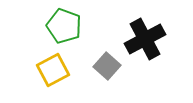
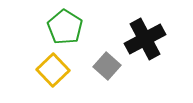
green pentagon: moved 1 px right, 1 px down; rotated 12 degrees clockwise
yellow square: rotated 16 degrees counterclockwise
